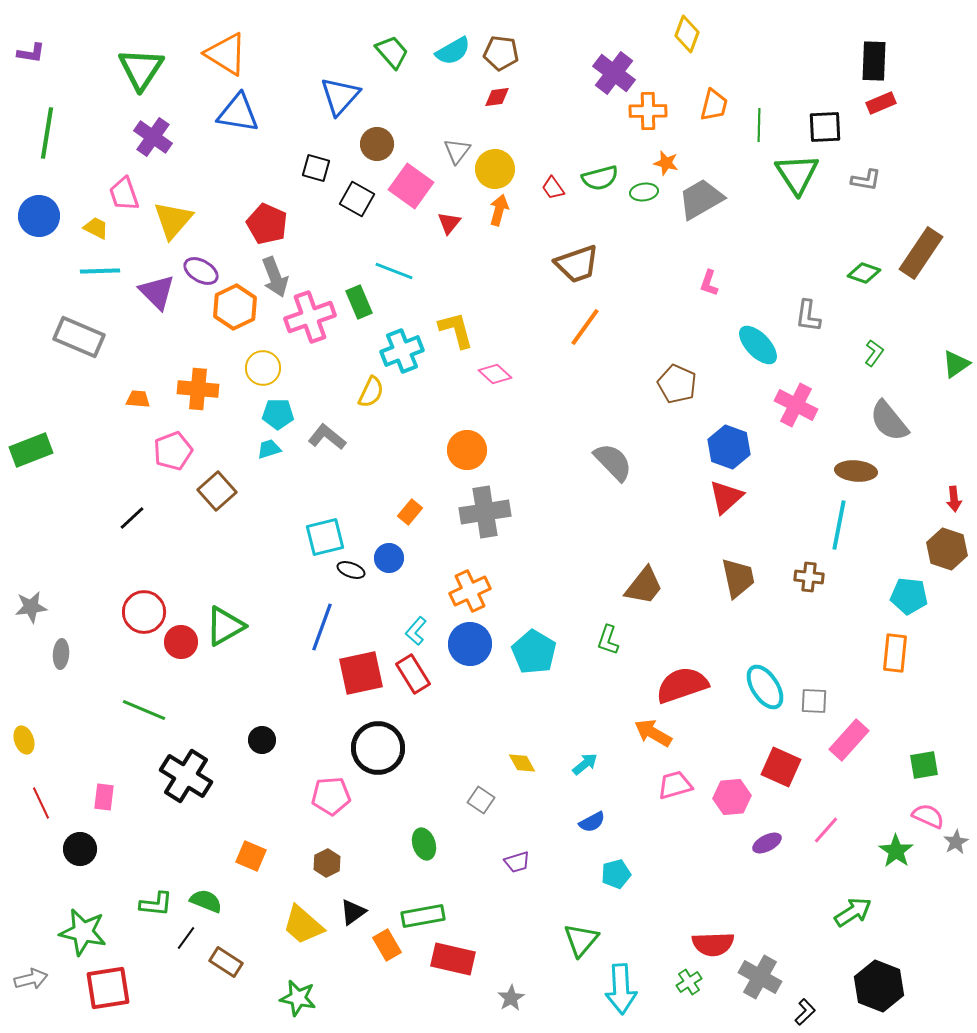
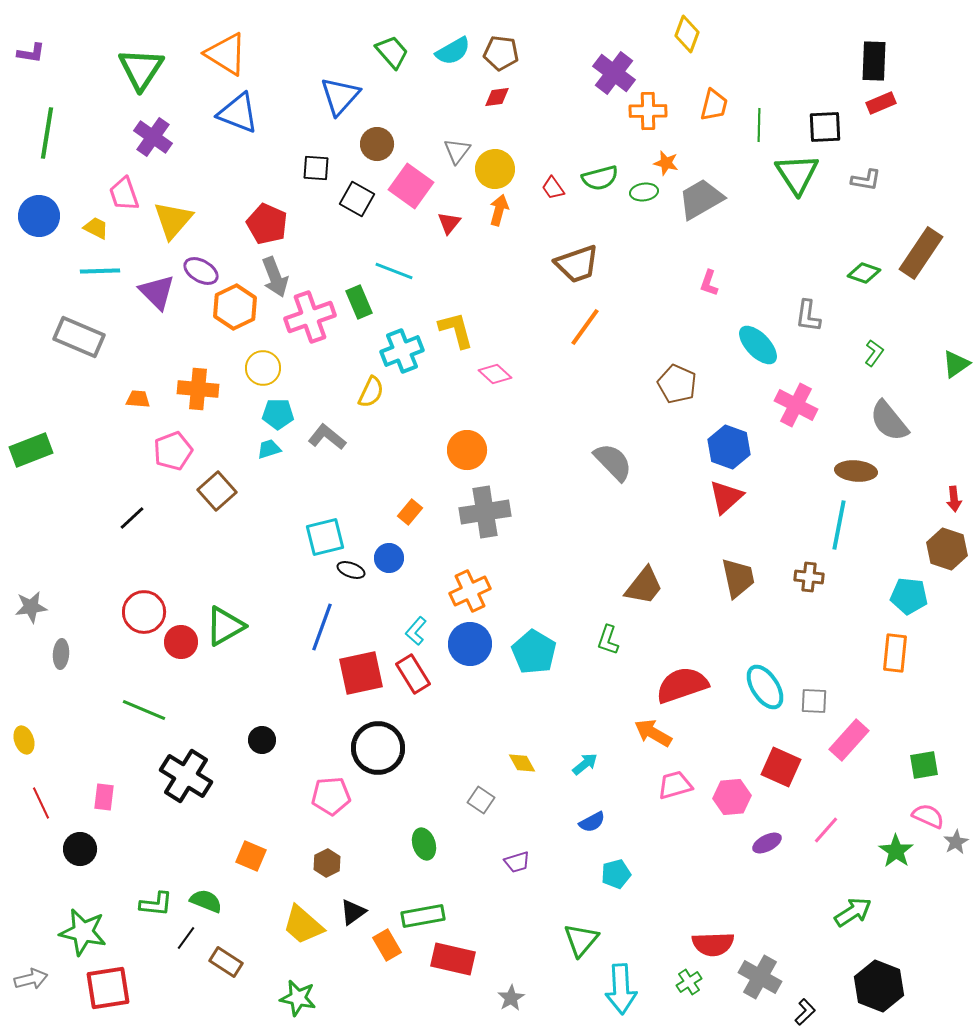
blue triangle at (238, 113): rotated 12 degrees clockwise
black square at (316, 168): rotated 12 degrees counterclockwise
